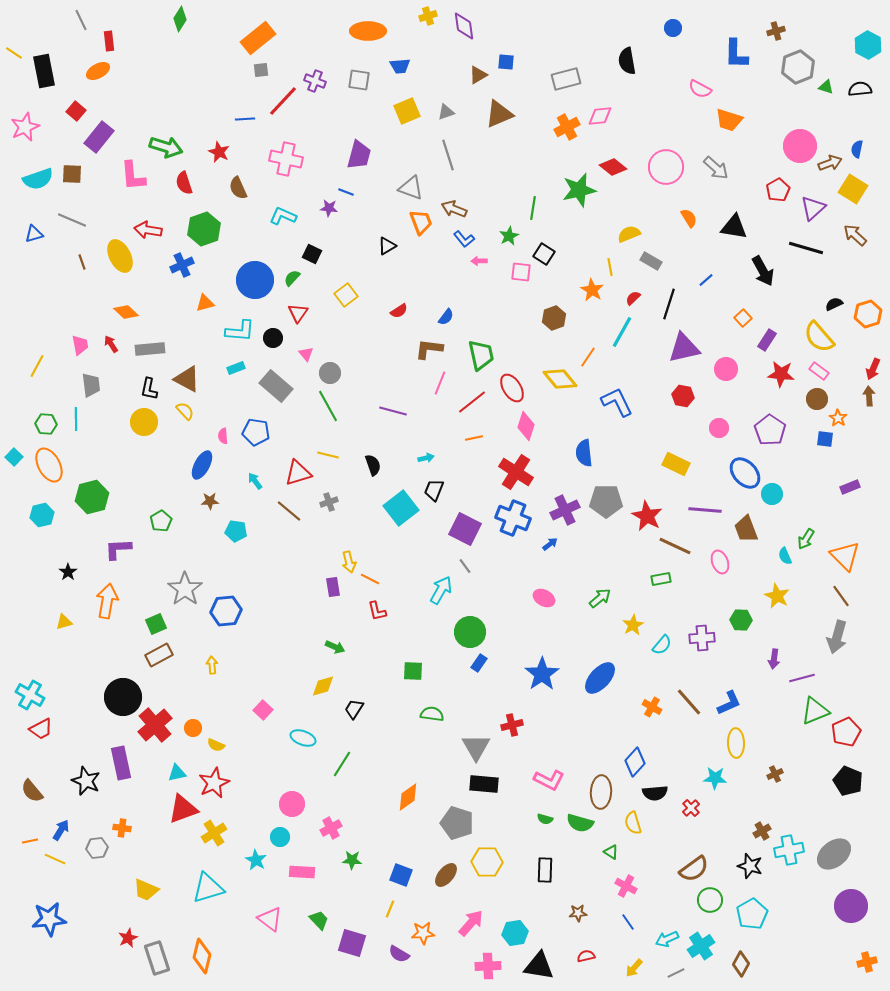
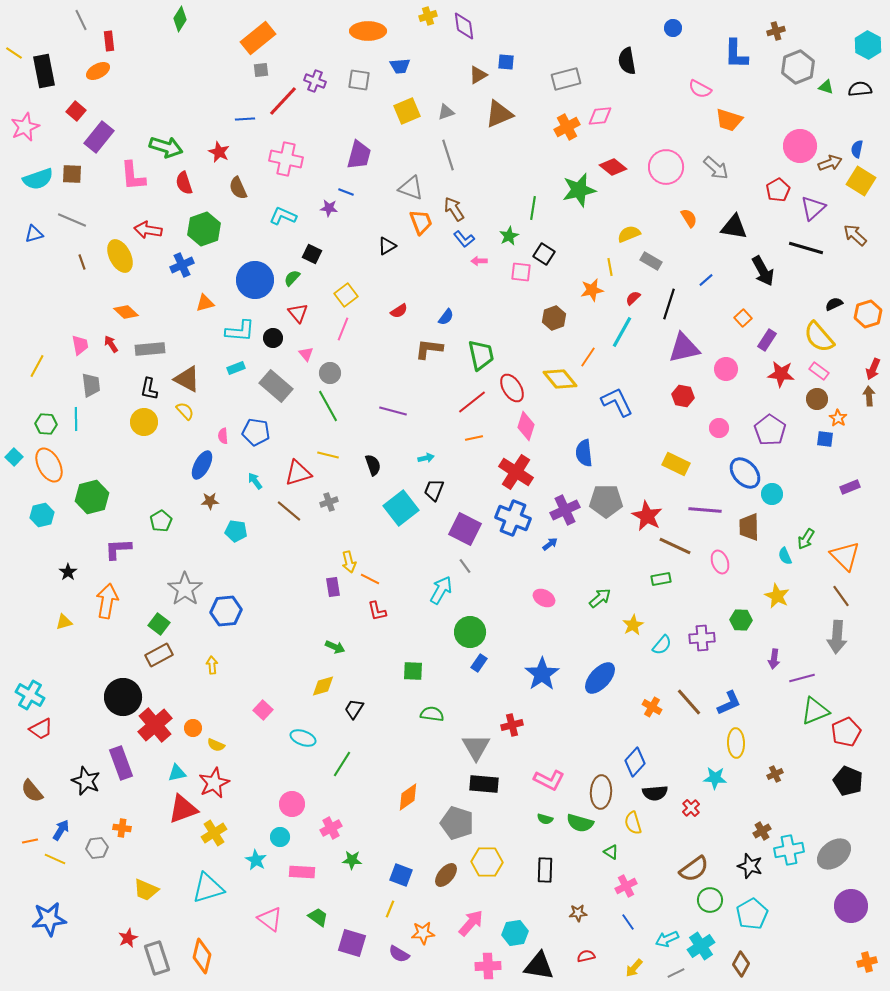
yellow square at (853, 189): moved 8 px right, 8 px up
brown arrow at (454, 209): rotated 35 degrees clockwise
orange star at (592, 290): rotated 30 degrees clockwise
red triangle at (298, 313): rotated 15 degrees counterclockwise
pink line at (440, 383): moved 97 px left, 54 px up
brown trapezoid at (746, 529): moved 3 px right, 2 px up; rotated 20 degrees clockwise
green square at (156, 624): moved 3 px right; rotated 30 degrees counterclockwise
gray arrow at (837, 637): rotated 12 degrees counterclockwise
purple rectangle at (121, 763): rotated 8 degrees counterclockwise
pink cross at (626, 886): rotated 35 degrees clockwise
green trapezoid at (319, 920): moved 1 px left, 3 px up; rotated 10 degrees counterclockwise
